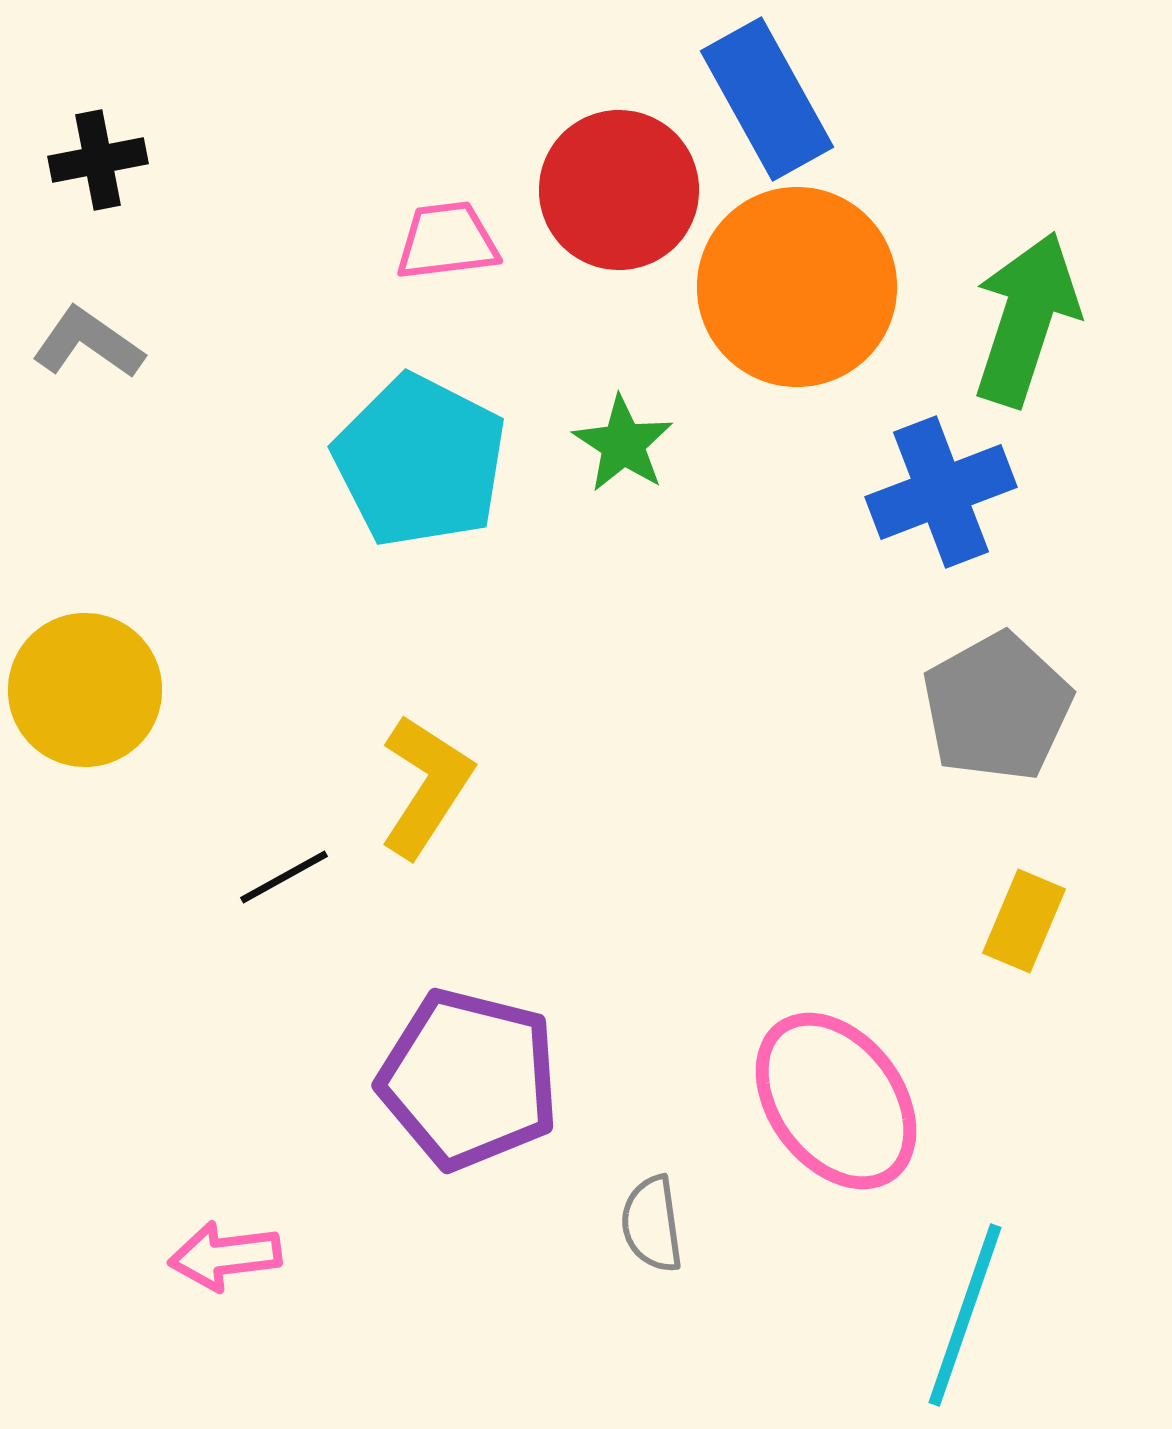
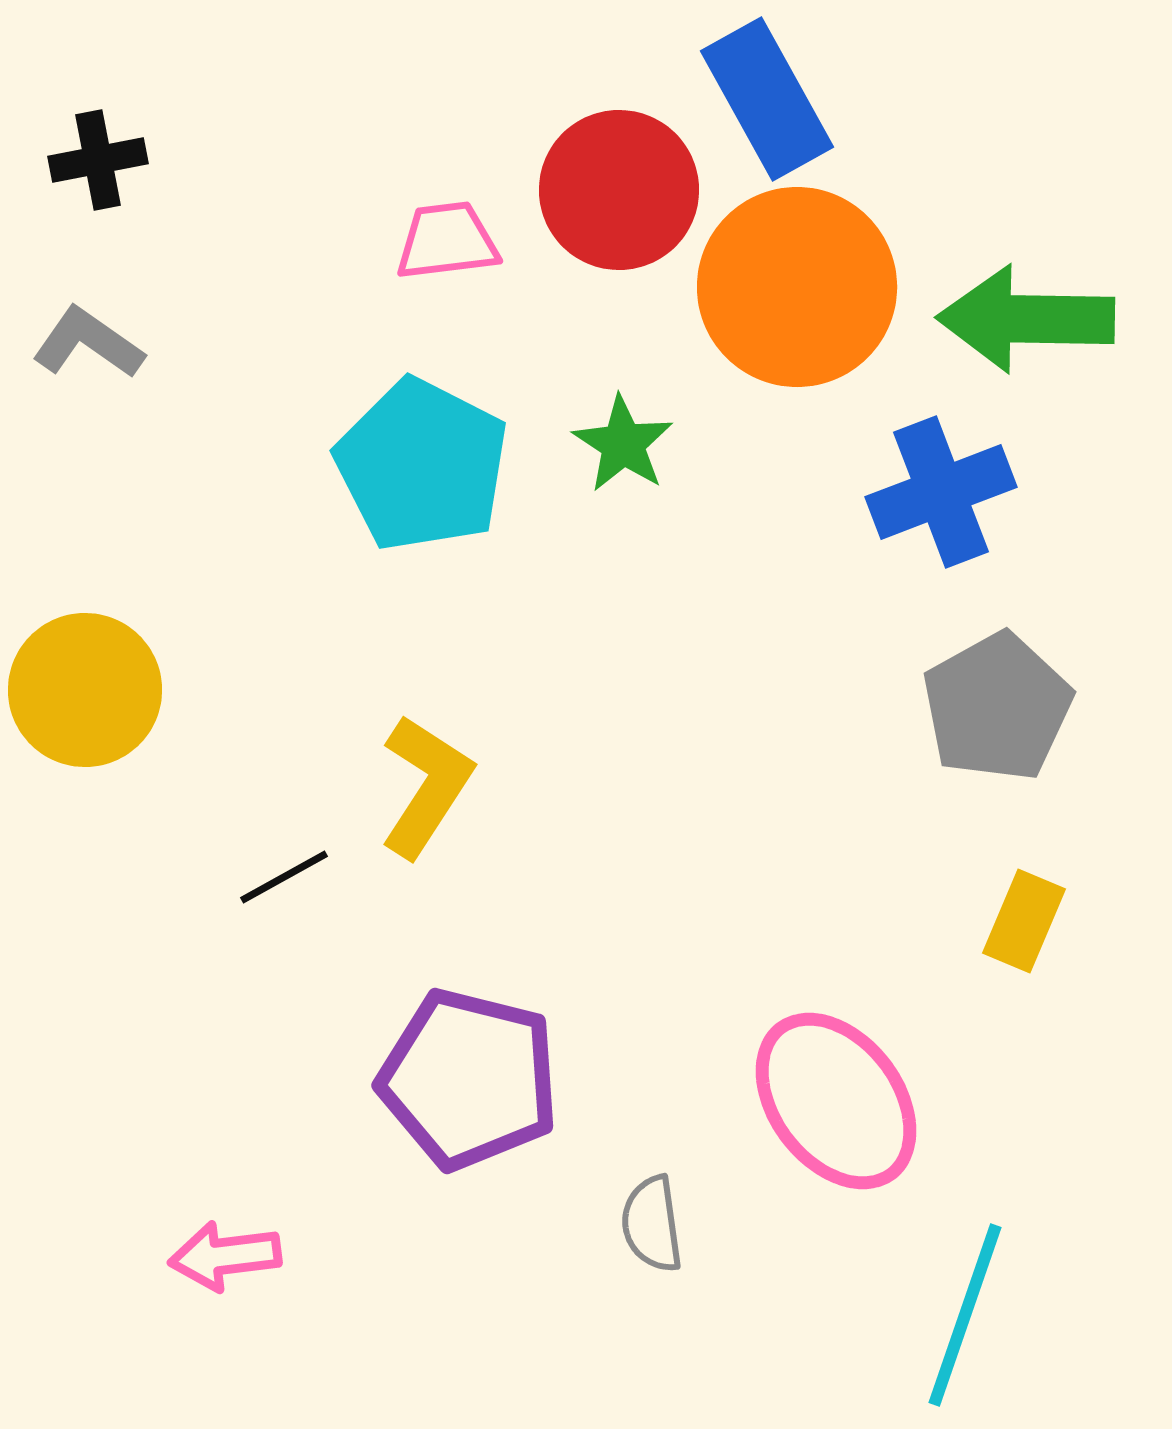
green arrow: rotated 107 degrees counterclockwise
cyan pentagon: moved 2 px right, 4 px down
